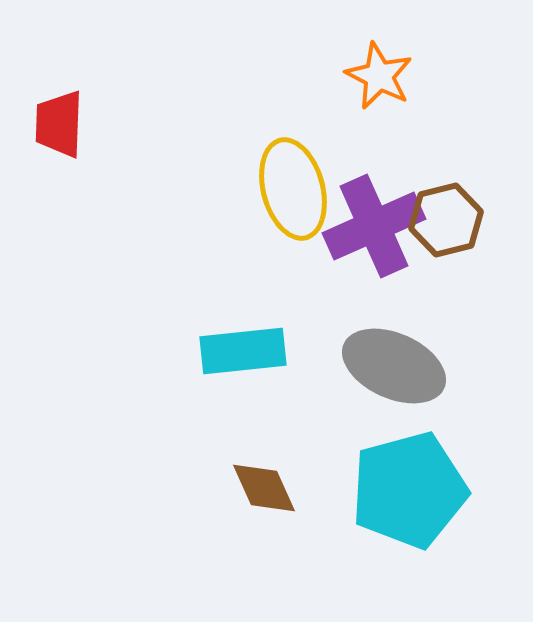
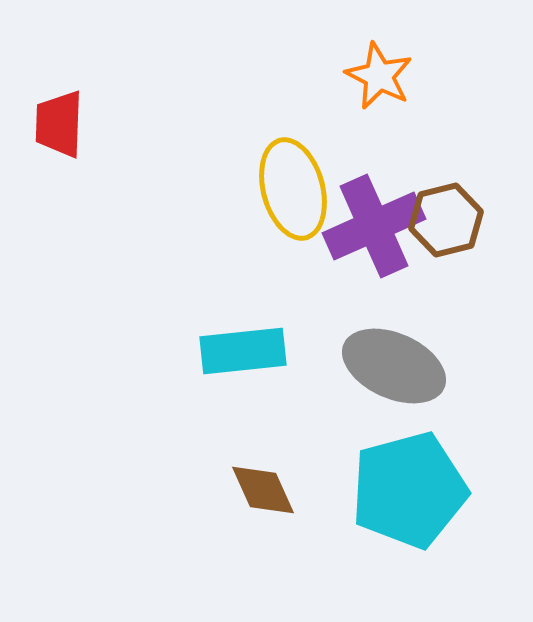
brown diamond: moved 1 px left, 2 px down
